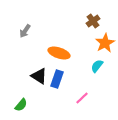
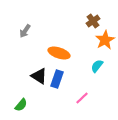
orange star: moved 3 px up
